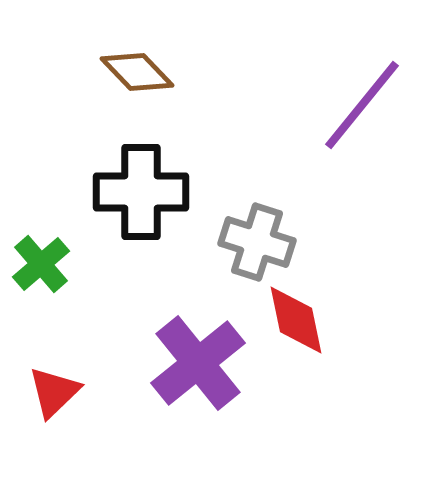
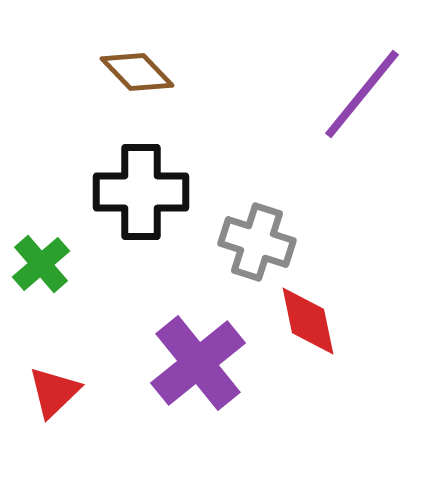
purple line: moved 11 px up
red diamond: moved 12 px right, 1 px down
